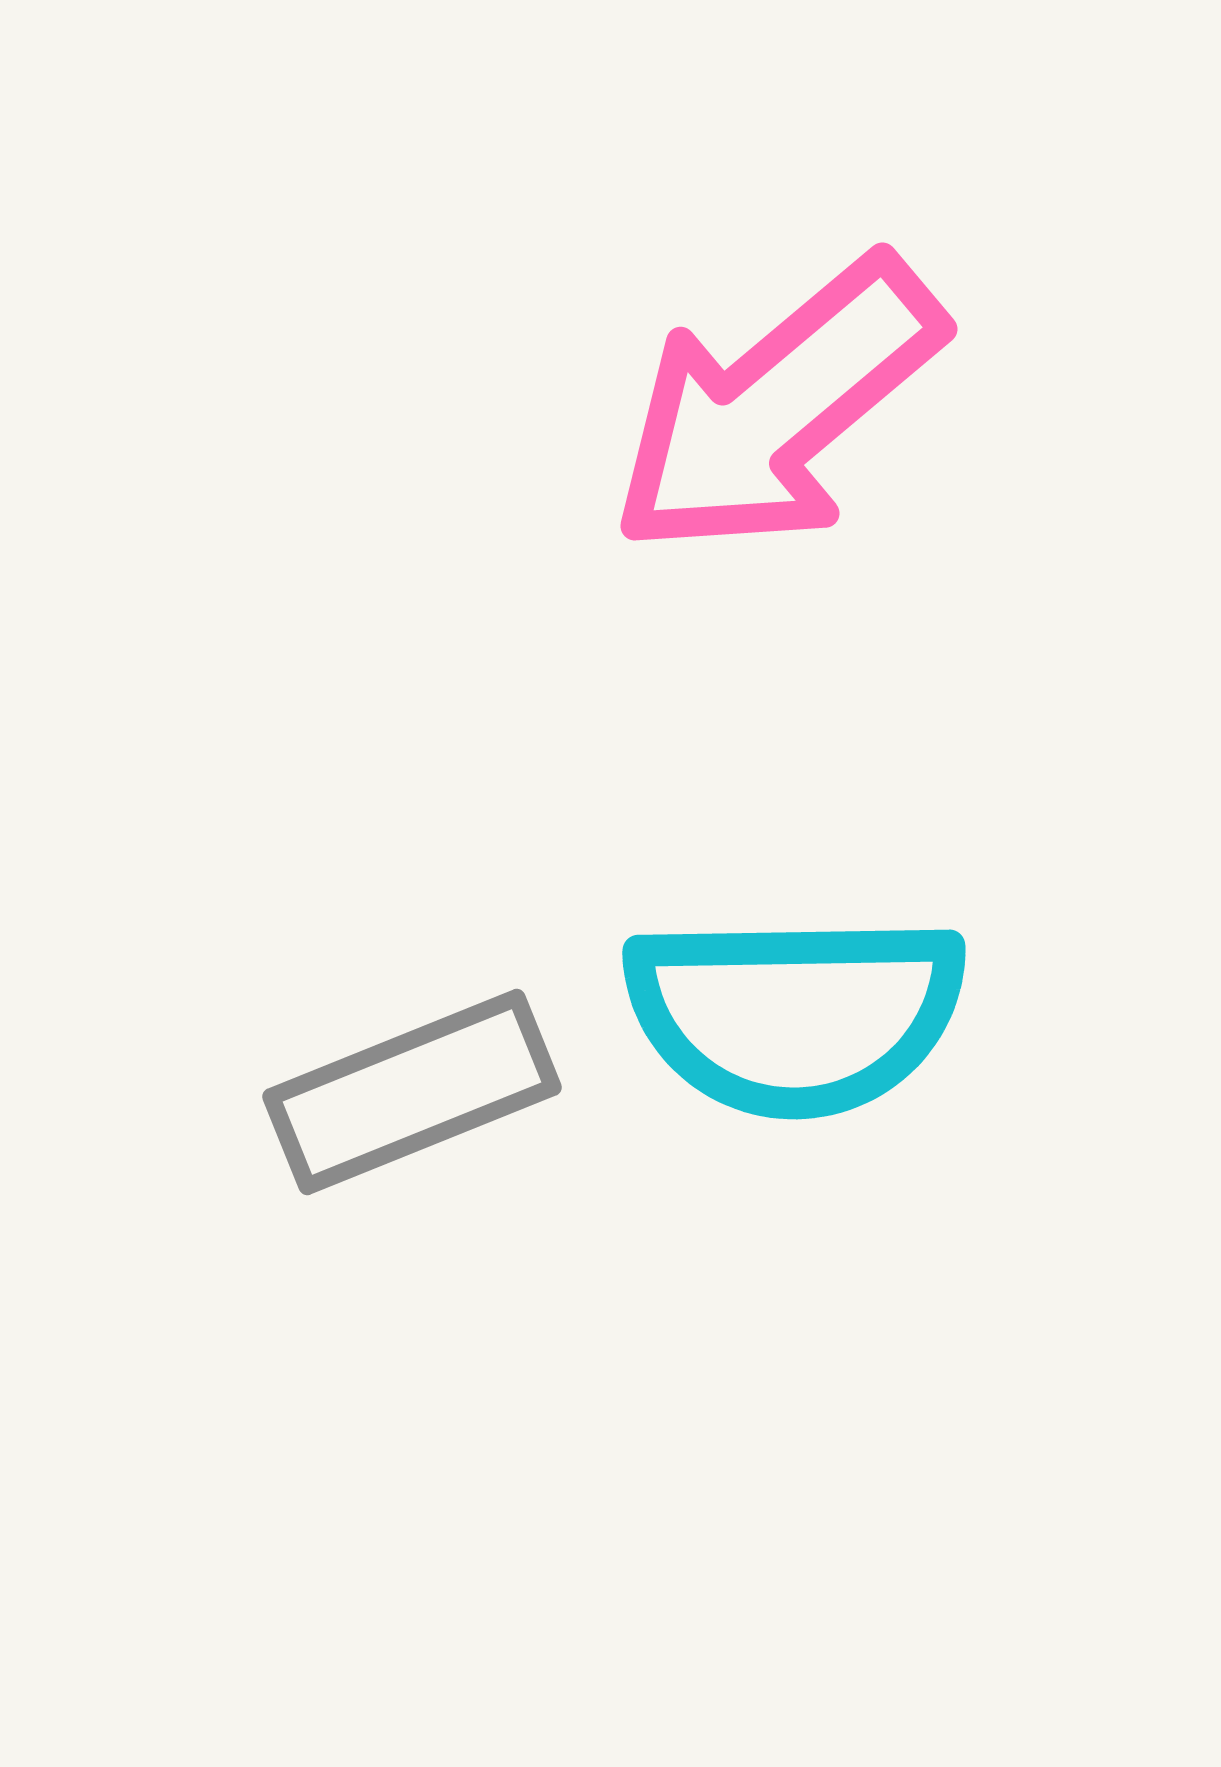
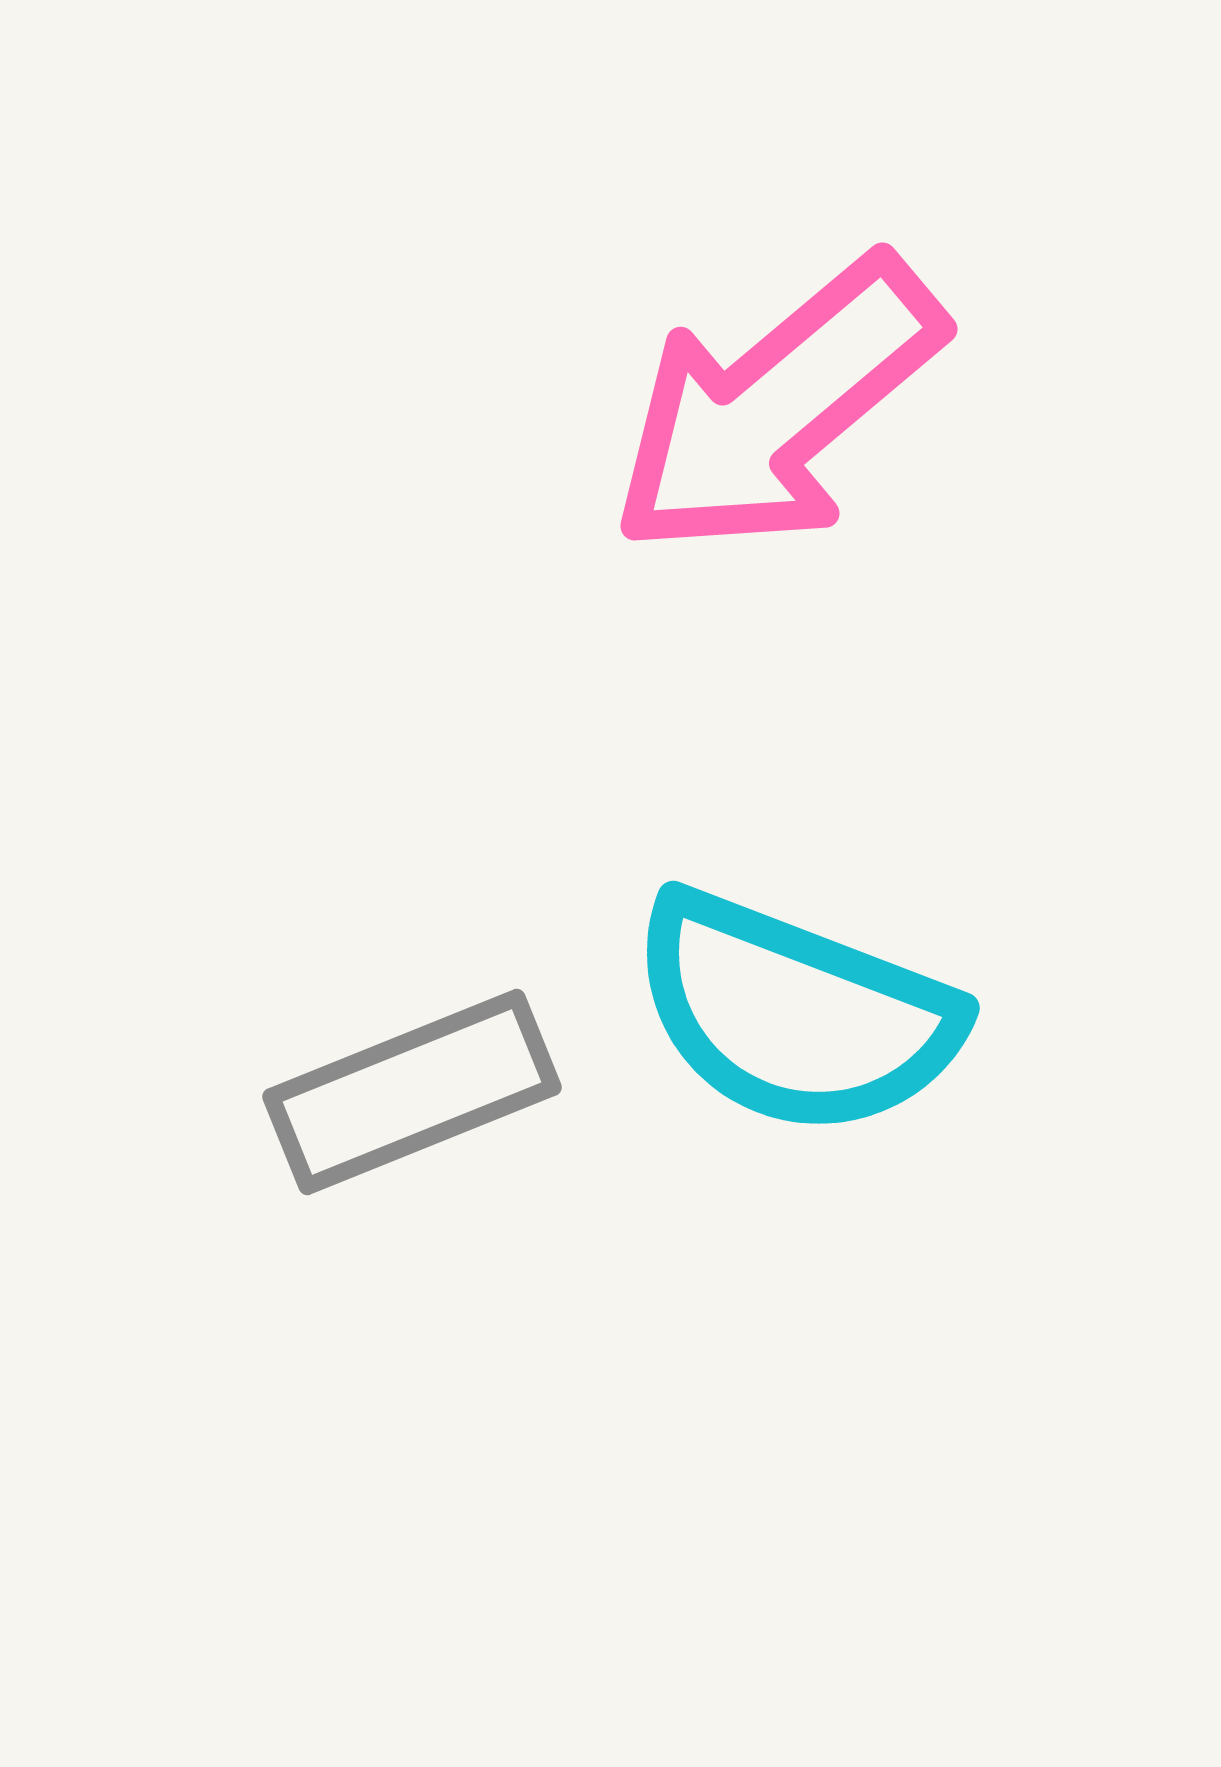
cyan semicircle: rotated 22 degrees clockwise
